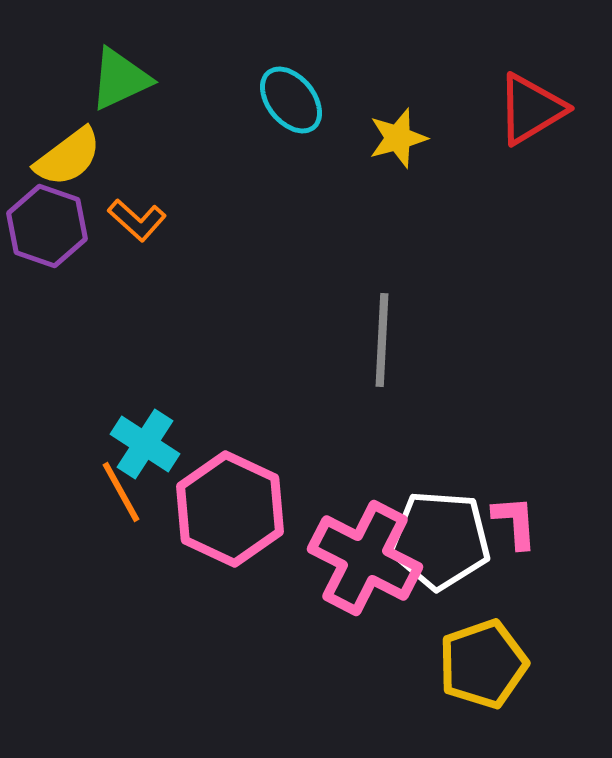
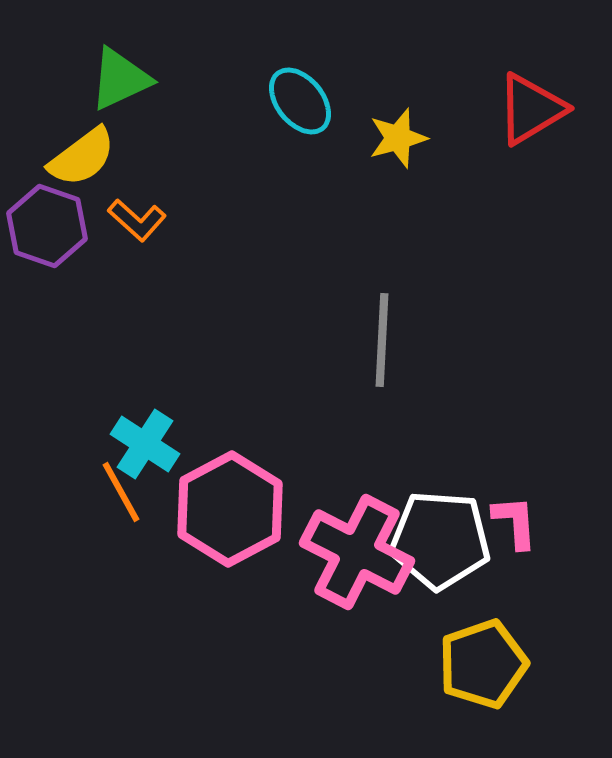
cyan ellipse: moved 9 px right, 1 px down
yellow semicircle: moved 14 px right
pink hexagon: rotated 7 degrees clockwise
pink cross: moved 8 px left, 6 px up
